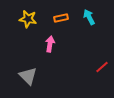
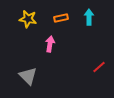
cyan arrow: rotated 28 degrees clockwise
red line: moved 3 px left
